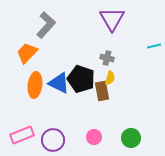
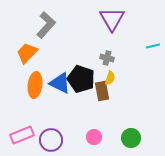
cyan line: moved 1 px left
blue triangle: moved 1 px right
purple circle: moved 2 px left
